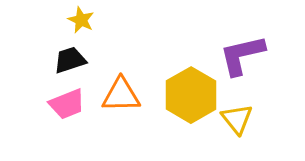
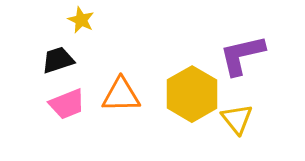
black trapezoid: moved 12 px left
yellow hexagon: moved 1 px right, 1 px up
